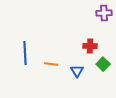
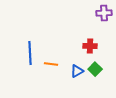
blue line: moved 5 px right
green square: moved 8 px left, 5 px down
blue triangle: rotated 32 degrees clockwise
